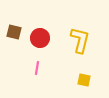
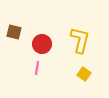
red circle: moved 2 px right, 6 px down
yellow square: moved 6 px up; rotated 24 degrees clockwise
